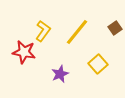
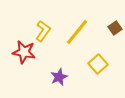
purple star: moved 1 px left, 3 px down
